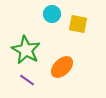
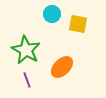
purple line: rotated 35 degrees clockwise
